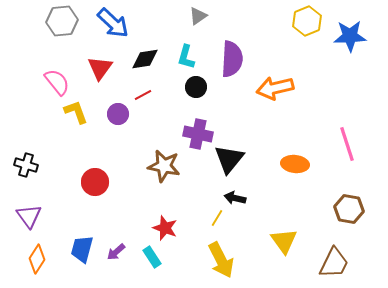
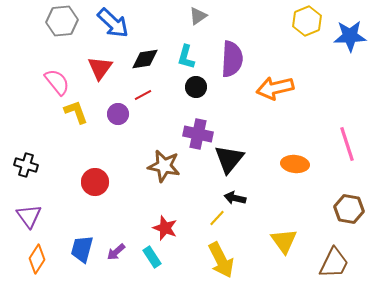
yellow line: rotated 12 degrees clockwise
